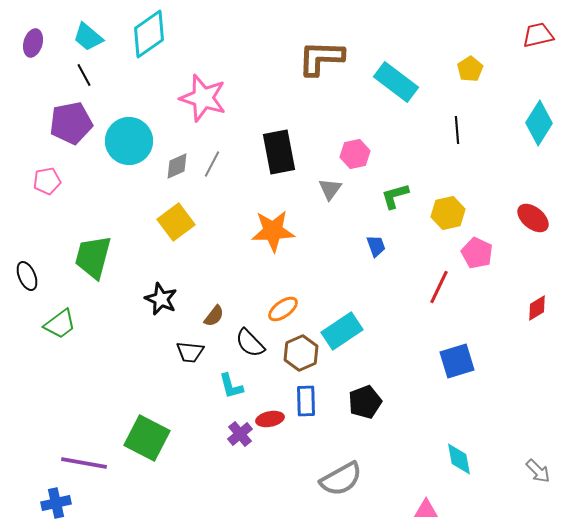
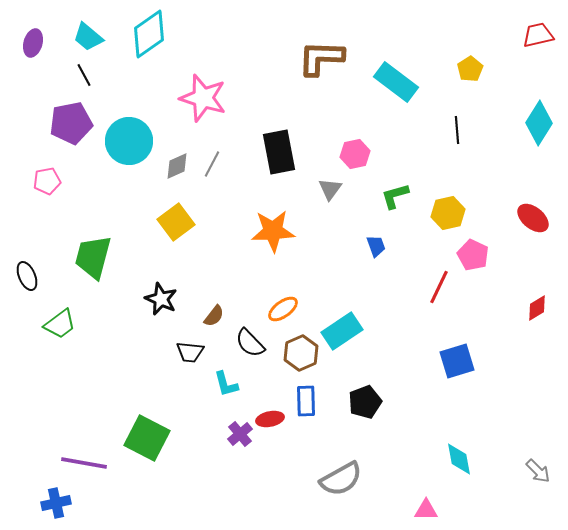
pink pentagon at (477, 253): moved 4 px left, 2 px down
cyan L-shape at (231, 386): moved 5 px left, 2 px up
